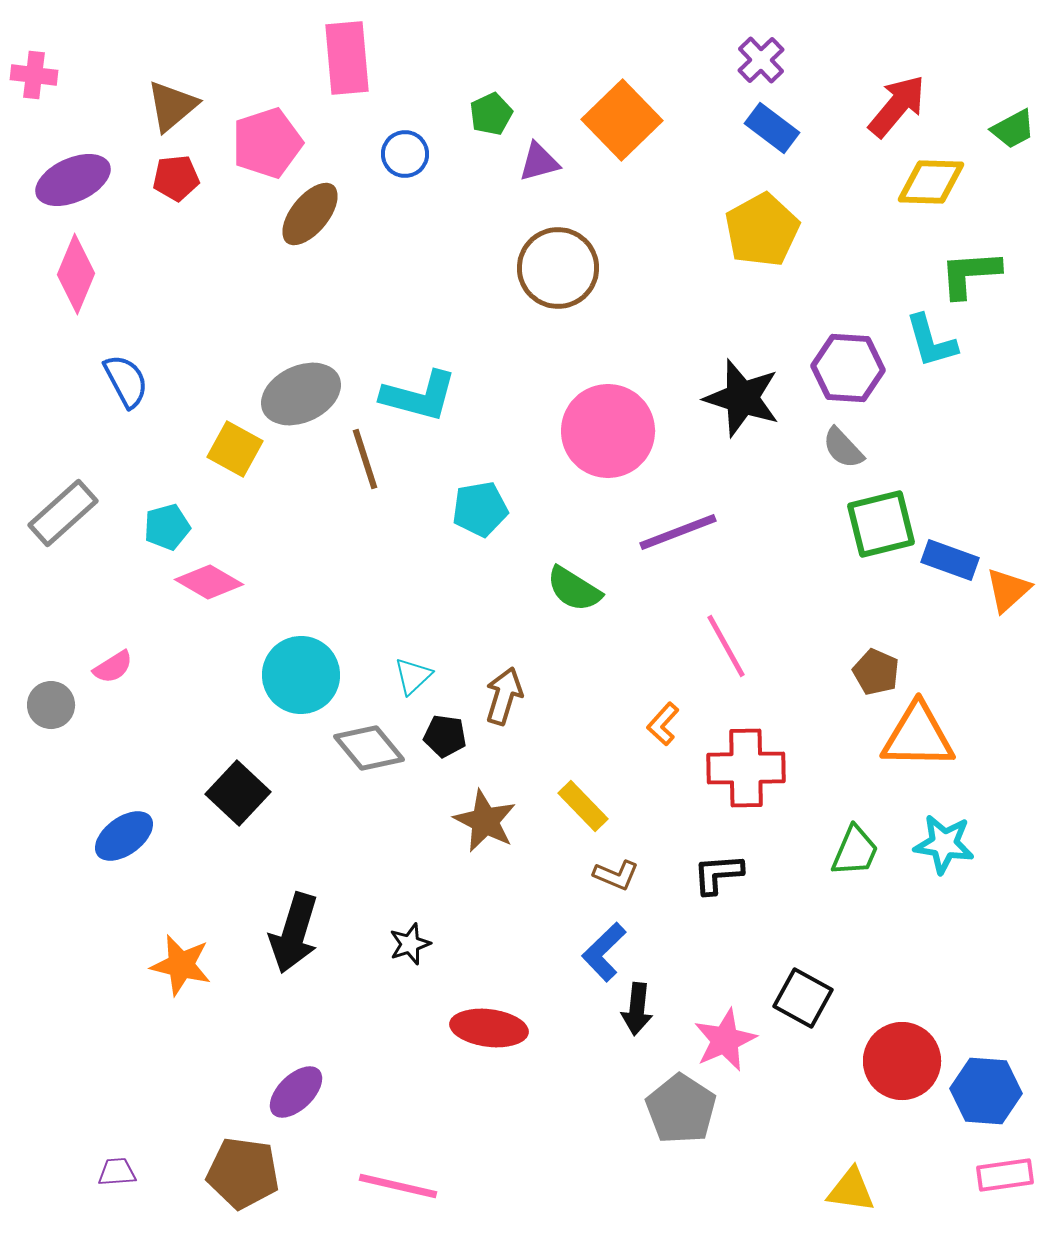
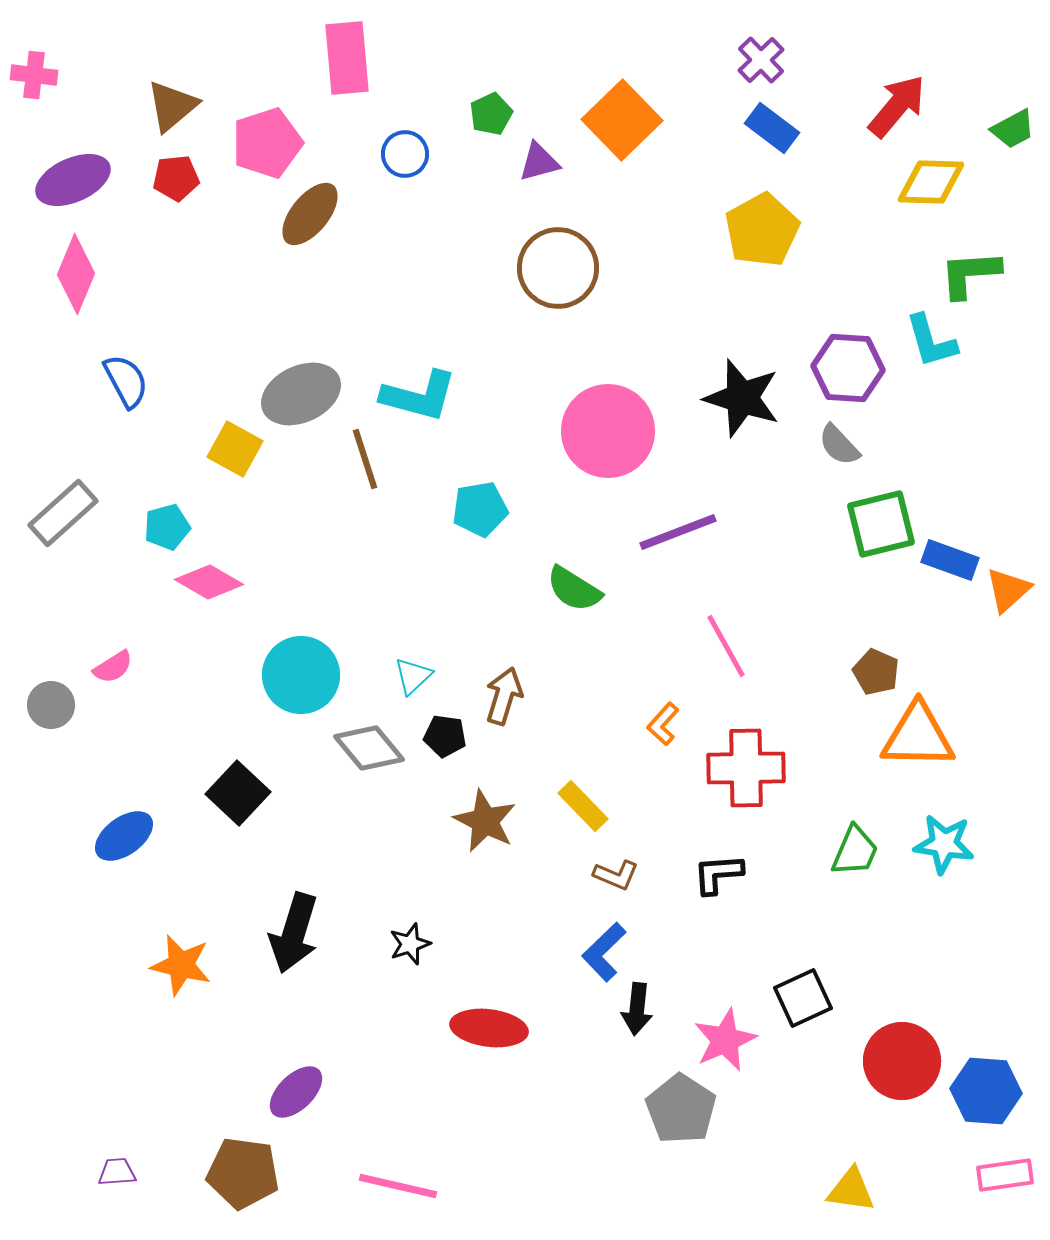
gray semicircle at (843, 448): moved 4 px left, 3 px up
black square at (803, 998): rotated 36 degrees clockwise
